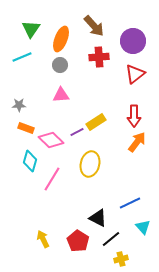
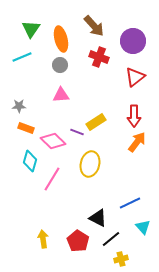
orange ellipse: rotated 35 degrees counterclockwise
red cross: rotated 24 degrees clockwise
red triangle: moved 3 px down
gray star: moved 1 px down
purple line: rotated 48 degrees clockwise
pink diamond: moved 2 px right, 1 px down
yellow arrow: rotated 18 degrees clockwise
